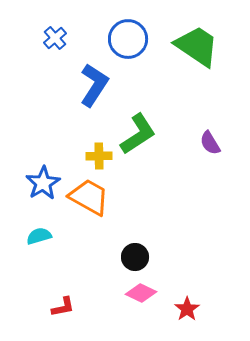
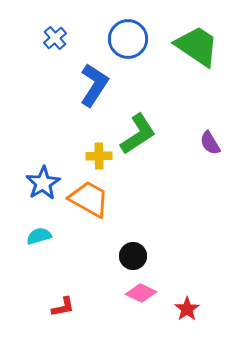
orange trapezoid: moved 2 px down
black circle: moved 2 px left, 1 px up
